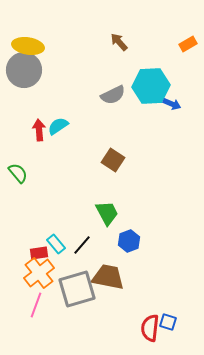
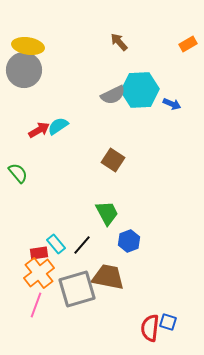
cyan hexagon: moved 11 px left, 4 px down
red arrow: rotated 65 degrees clockwise
